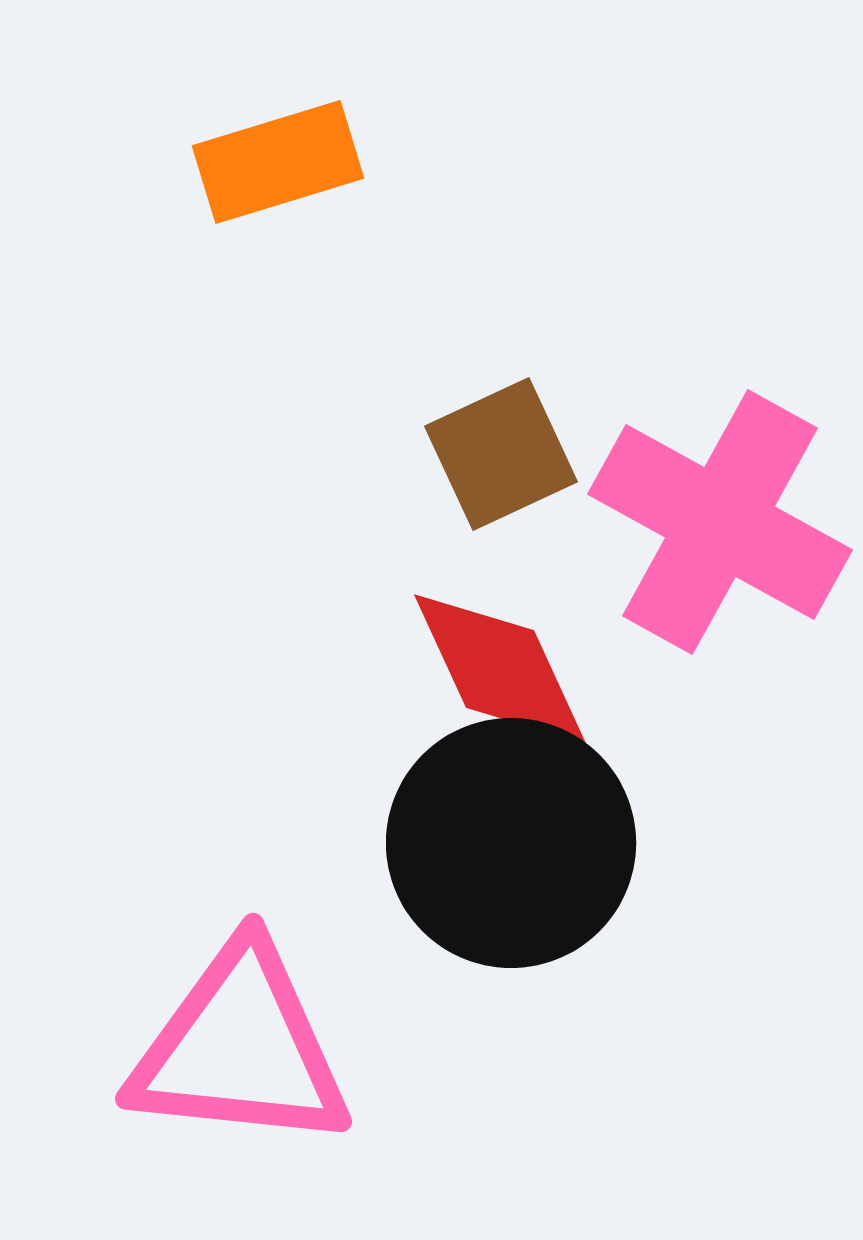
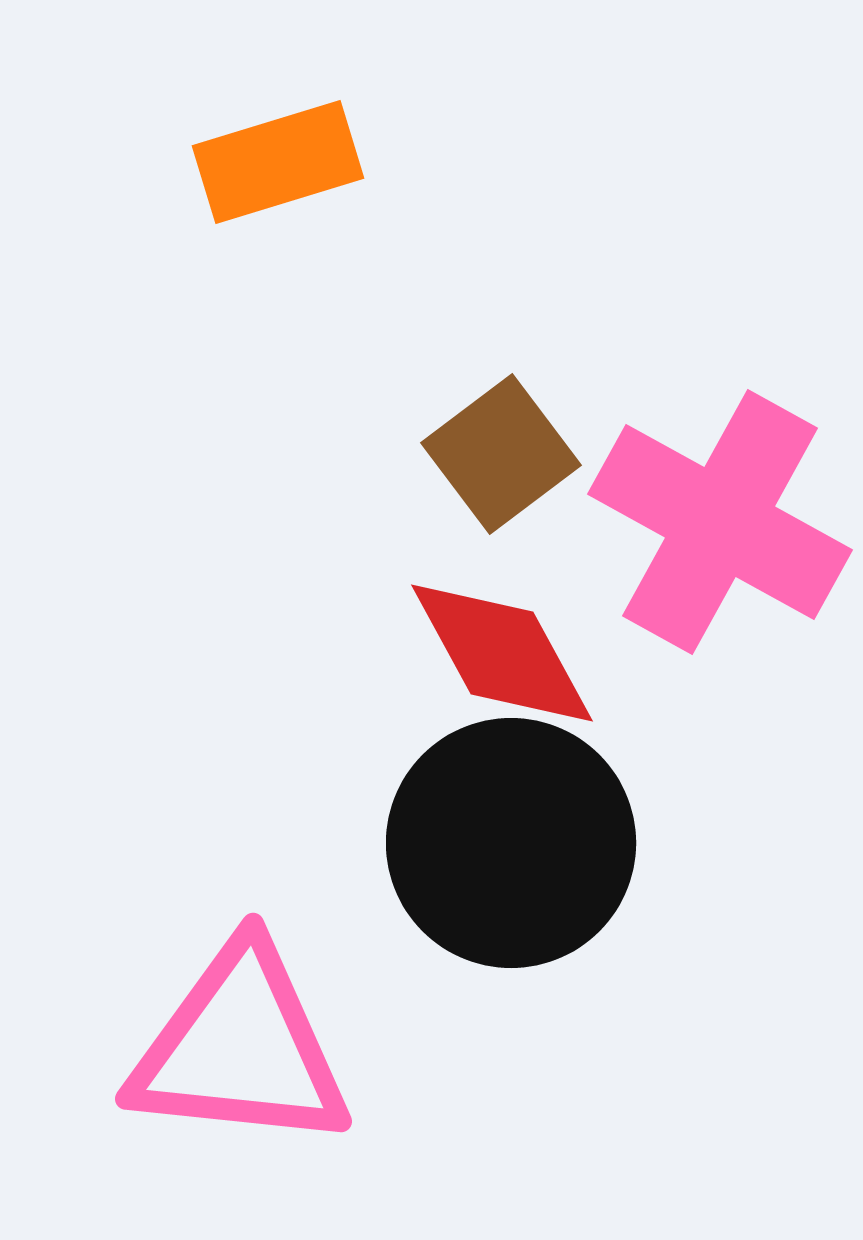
brown square: rotated 12 degrees counterclockwise
red diamond: moved 2 px right, 16 px up; rotated 4 degrees counterclockwise
